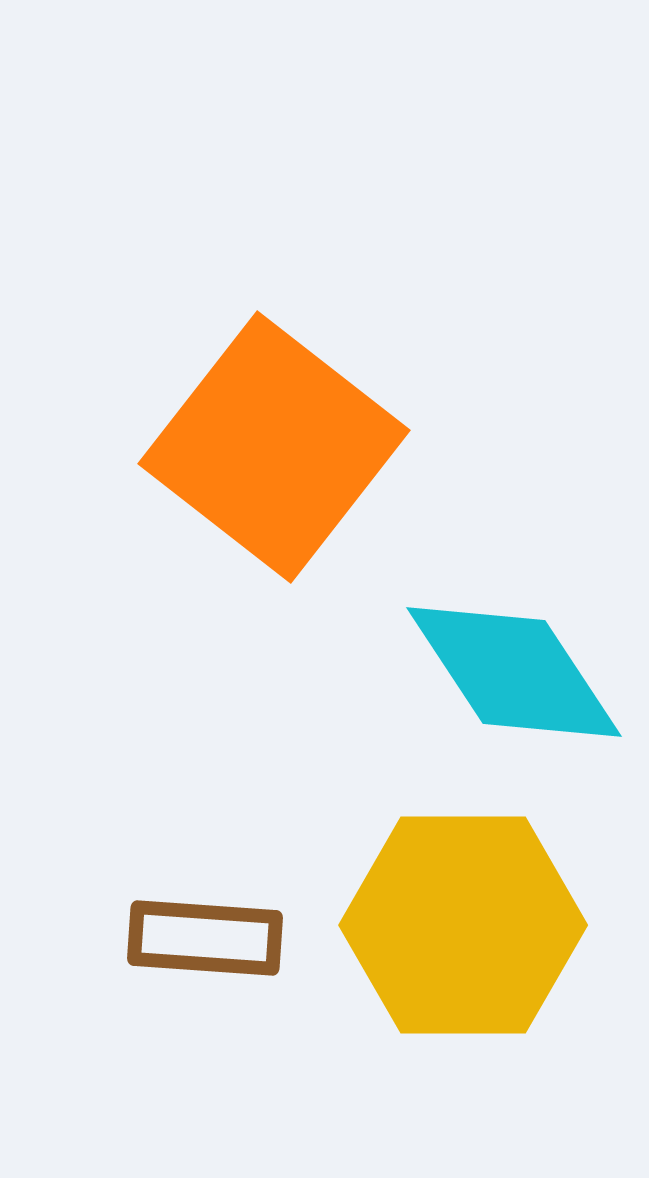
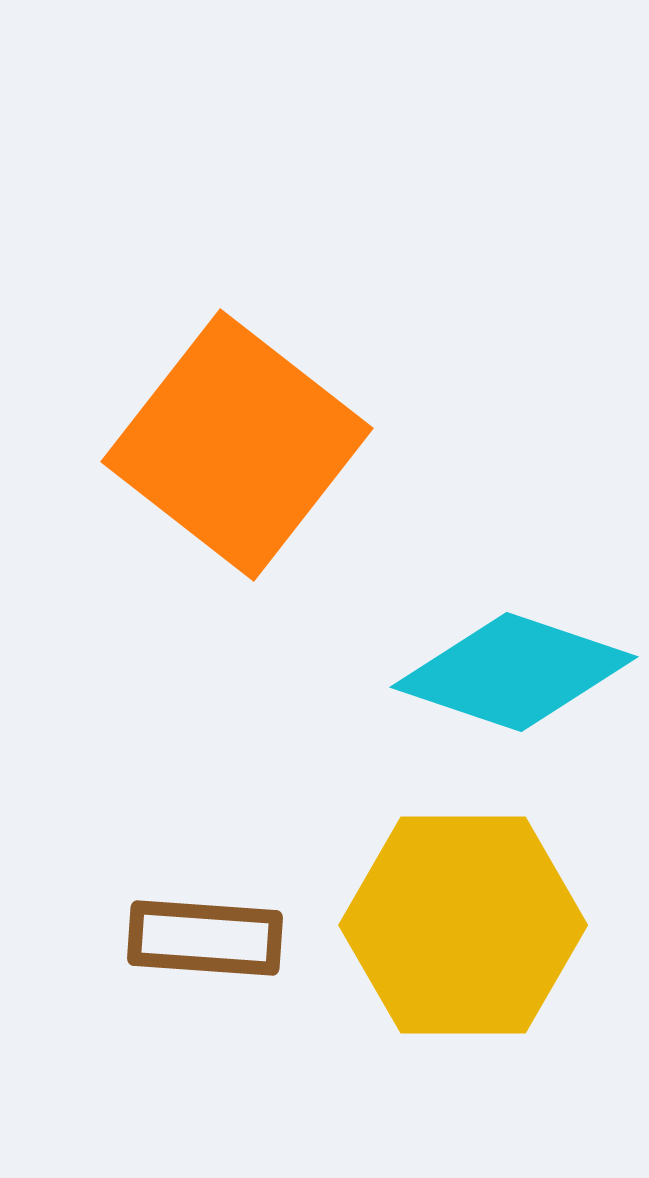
orange square: moved 37 px left, 2 px up
cyan diamond: rotated 38 degrees counterclockwise
